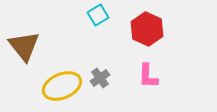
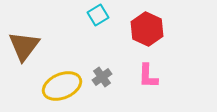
brown triangle: rotated 16 degrees clockwise
gray cross: moved 2 px right, 1 px up
